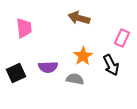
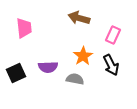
pink rectangle: moved 9 px left, 3 px up
